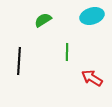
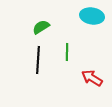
cyan ellipse: rotated 25 degrees clockwise
green semicircle: moved 2 px left, 7 px down
black line: moved 19 px right, 1 px up
